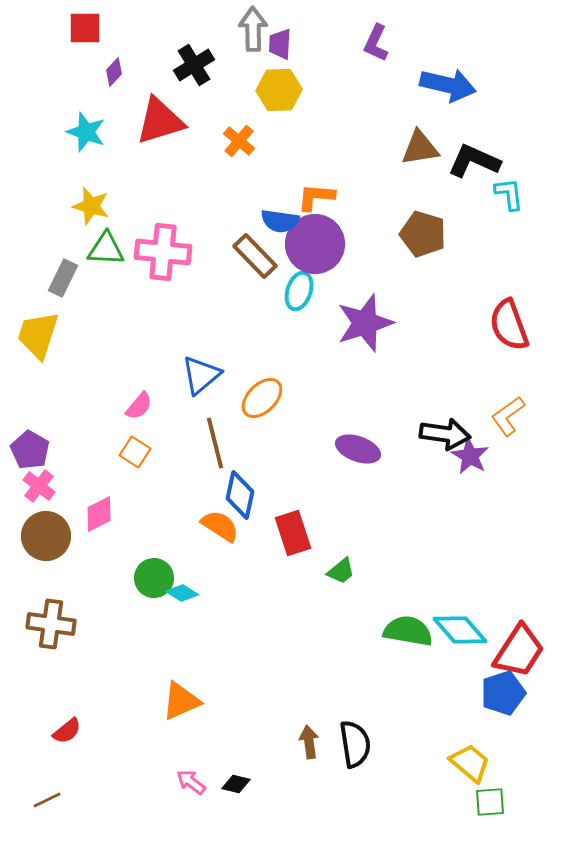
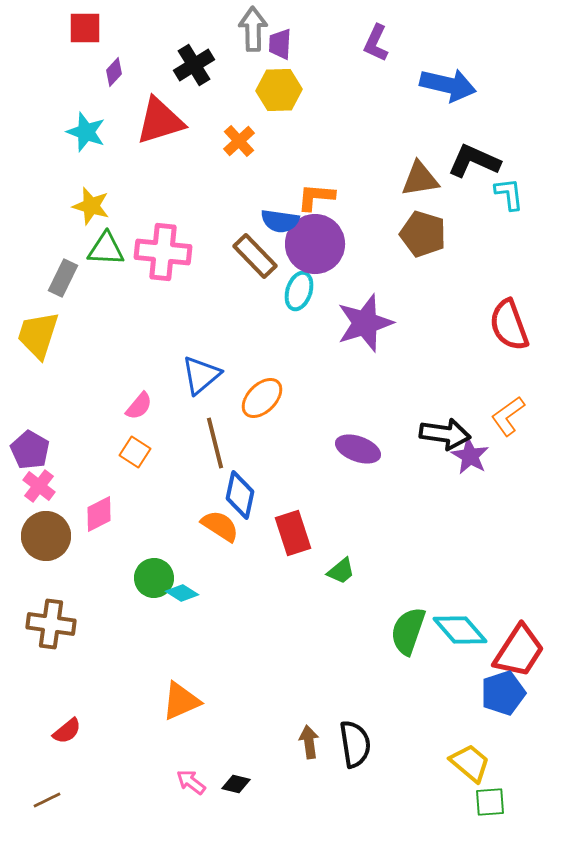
orange cross at (239, 141): rotated 8 degrees clockwise
brown triangle at (420, 148): moved 31 px down
green semicircle at (408, 631): rotated 81 degrees counterclockwise
